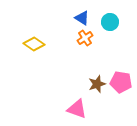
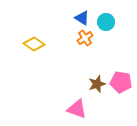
cyan circle: moved 4 px left
